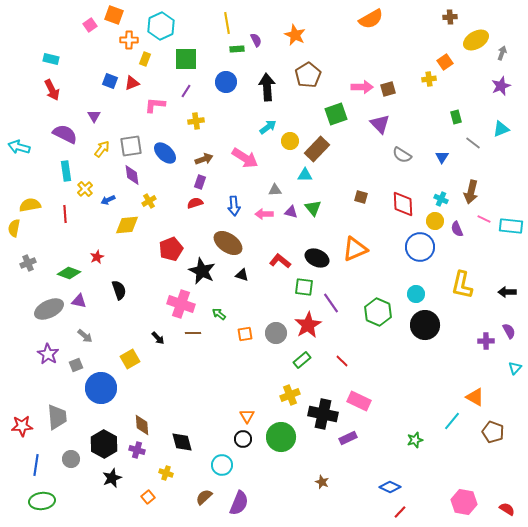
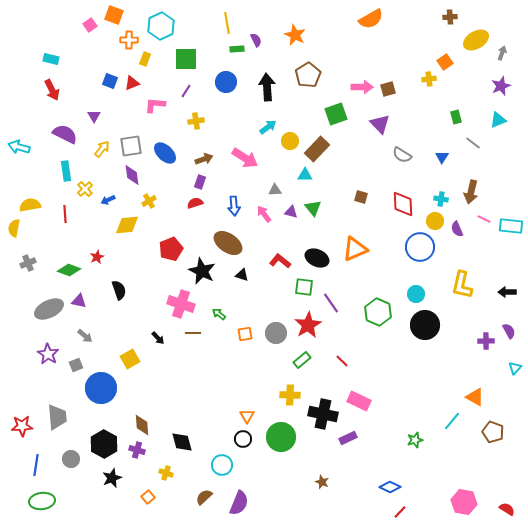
cyan triangle at (501, 129): moved 3 px left, 9 px up
cyan cross at (441, 199): rotated 16 degrees counterclockwise
pink arrow at (264, 214): rotated 54 degrees clockwise
green diamond at (69, 273): moved 3 px up
yellow cross at (290, 395): rotated 24 degrees clockwise
